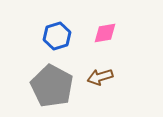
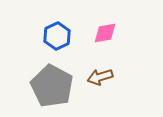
blue hexagon: rotated 8 degrees counterclockwise
